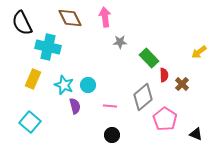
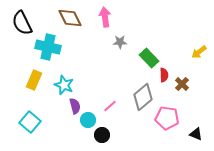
yellow rectangle: moved 1 px right, 1 px down
cyan circle: moved 35 px down
pink line: rotated 48 degrees counterclockwise
pink pentagon: moved 2 px right, 1 px up; rotated 25 degrees counterclockwise
black circle: moved 10 px left
